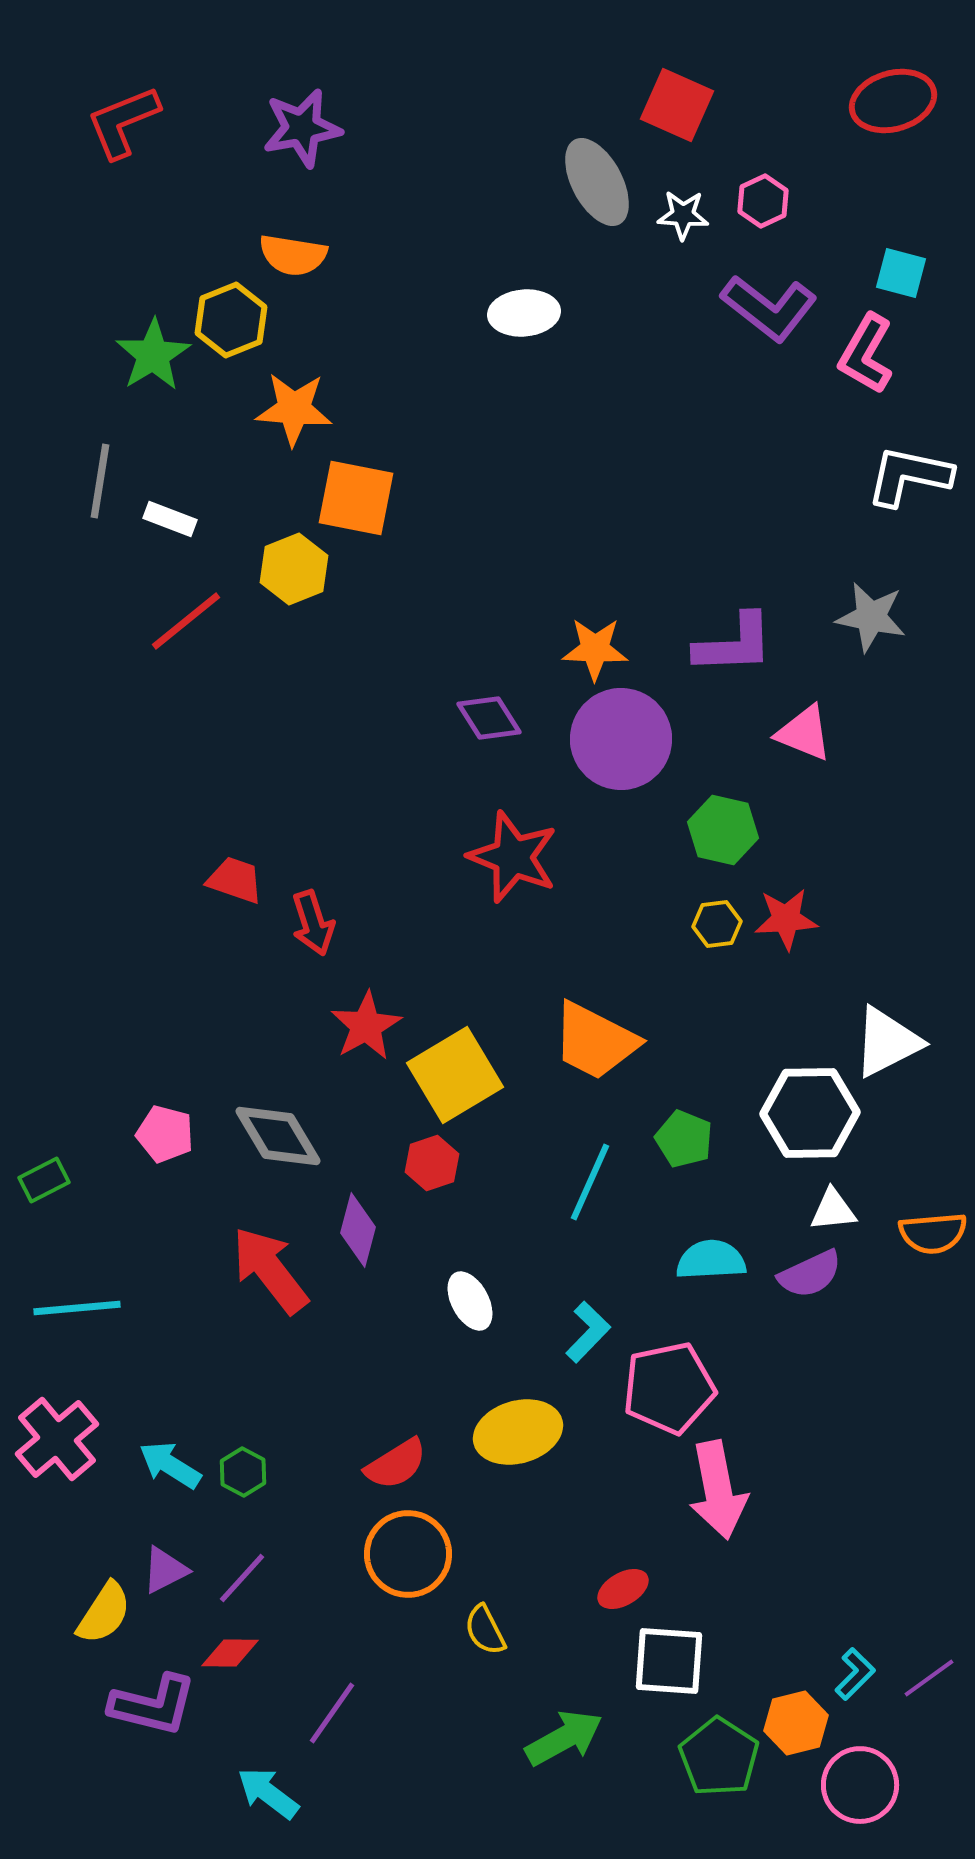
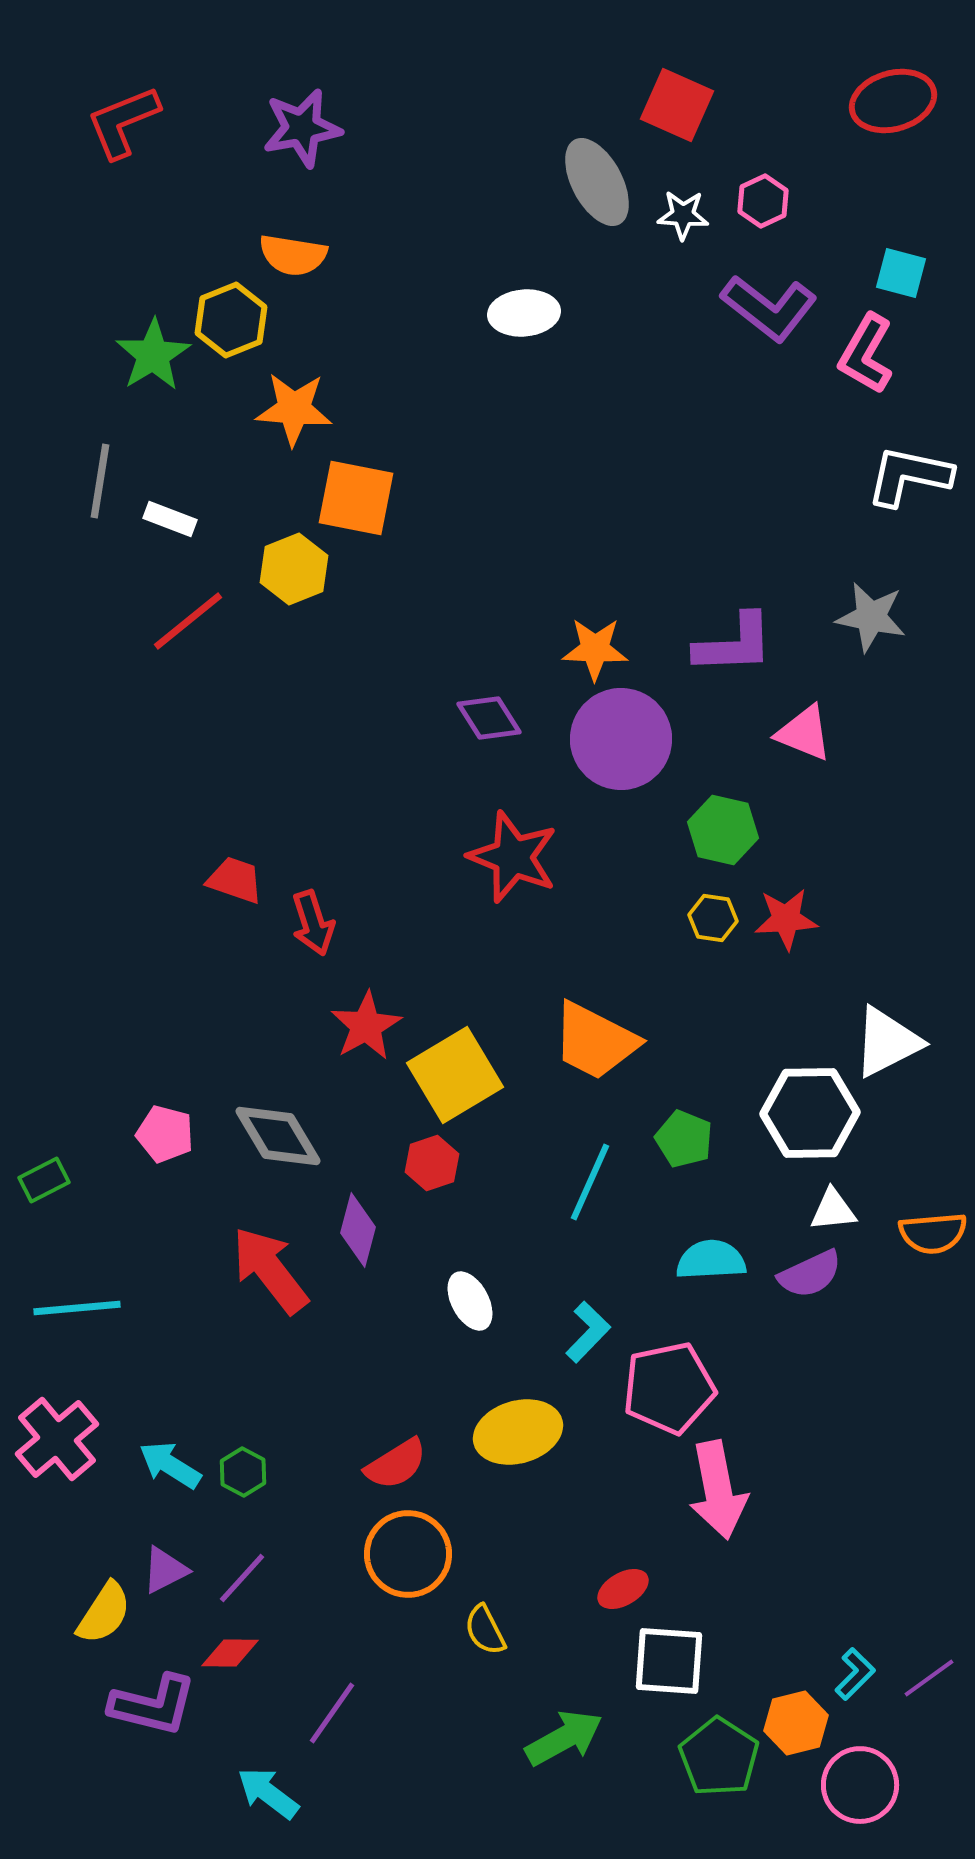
red line at (186, 621): moved 2 px right
yellow hexagon at (717, 924): moved 4 px left, 6 px up; rotated 15 degrees clockwise
